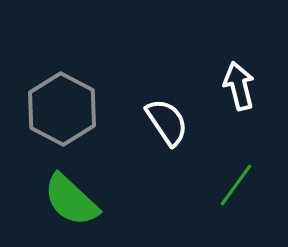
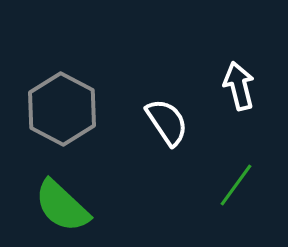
green semicircle: moved 9 px left, 6 px down
